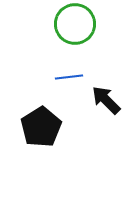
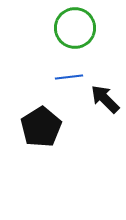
green circle: moved 4 px down
black arrow: moved 1 px left, 1 px up
